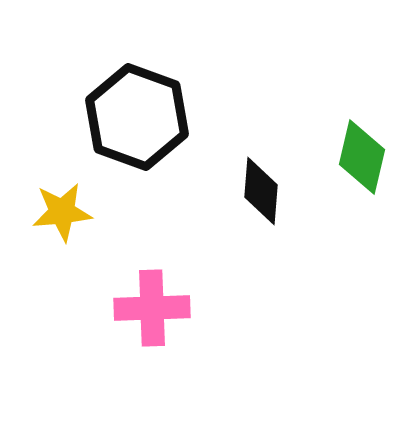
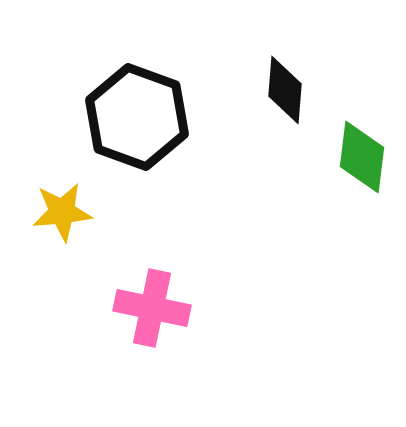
green diamond: rotated 6 degrees counterclockwise
black diamond: moved 24 px right, 101 px up
pink cross: rotated 14 degrees clockwise
